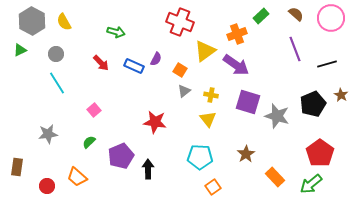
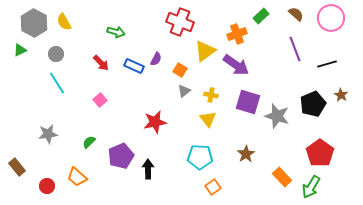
gray hexagon at (32, 21): moved 2 px right, 2 px down
pink square at (94, 110): moved 6 px right, 10 px up
red star at (155, 122): rotated 20 degrees counterclockwise
brown rectangle at (17, 167): rotated 48 degrees counterclockwise
orange rectangle at (275, 177): moved 7 px right
green arrow at (311, 184): moved 3 px down; rotated 20 degrees counterclockwise
